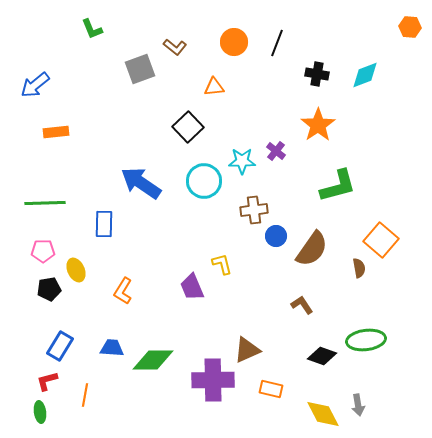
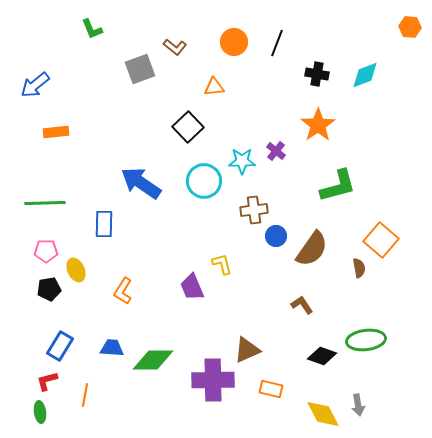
pink pentagon at (43, 251): moved 3 px right
